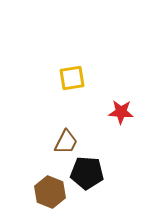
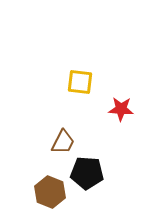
yellow square: moved 8 px right, 4 px down; rotated 16 degrees clockwise
red star: moved 3 px up
brown trapezoid: moved 3 px left
